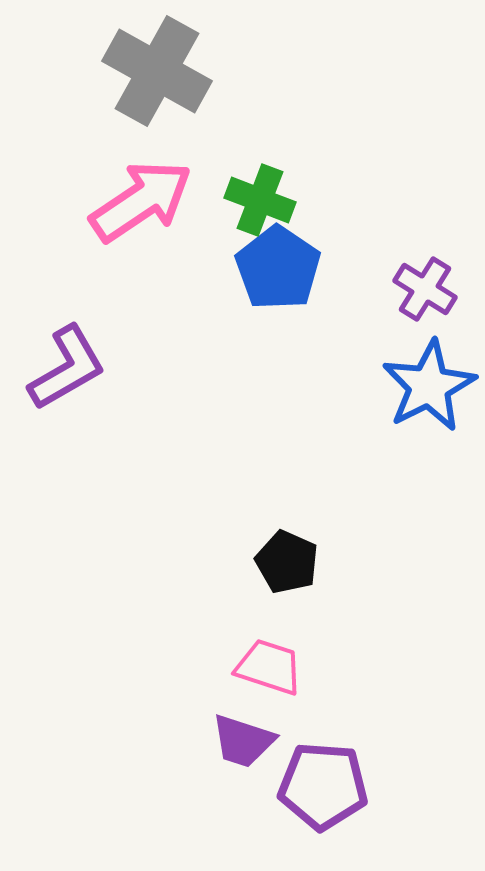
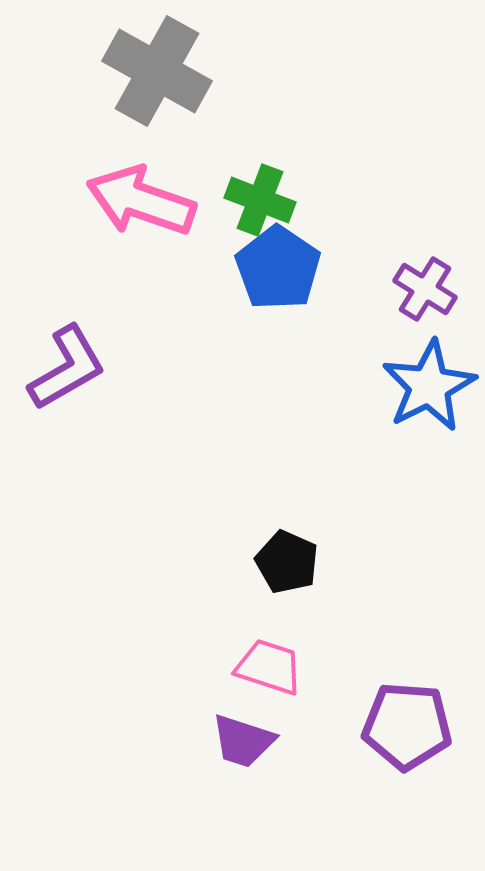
pink arrow: rotated 127 degrees counterclockwise
purple pentagon: moved 84 px right, 60 px up
